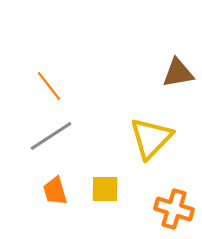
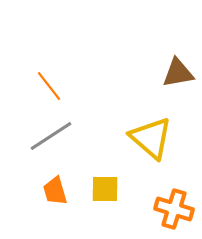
yellow triangle: rotated 33 degrees counterclockwise
